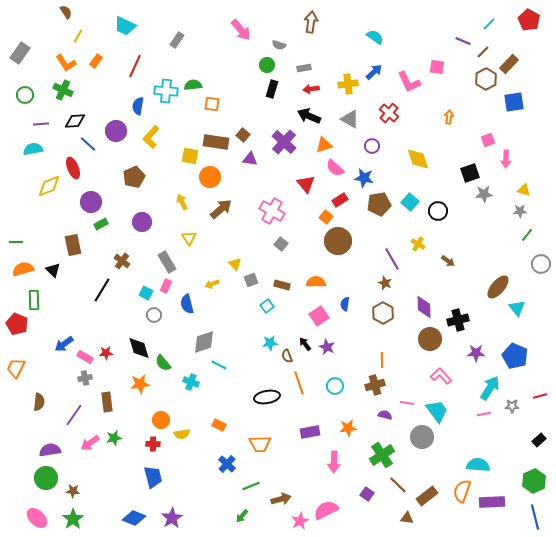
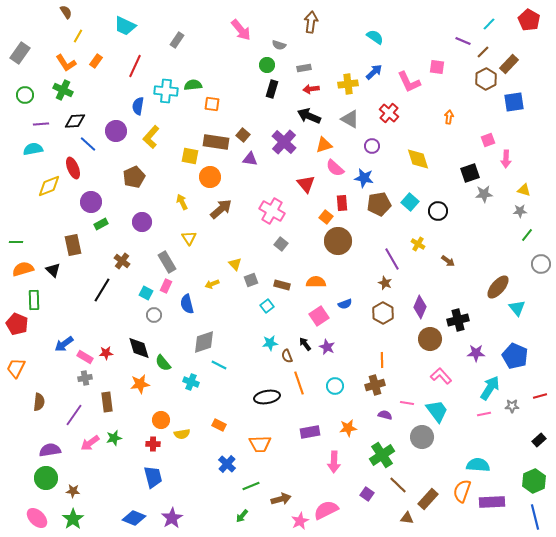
red rectangle at (340, 200): moved 2 px right, 3 px down; rotated 63 degrees counterclockwise
blue semicircle at (345, 304): rotated 120 degrees counterclockwise
purple diamond at (424, 307): moved 4 px left; rotated 25 degrees clockwise
brown rectangle at (427, 496): moved 1 px right, 3 px down; rotated 10 degrees counterclockwise
